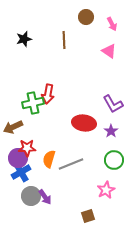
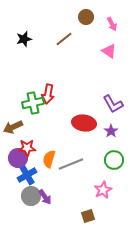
brown line: moved 1 px up; rotated 54 degrees clockwise
blue cross: moved 6 px right, 3 px down
pink star: moved 3 px left
